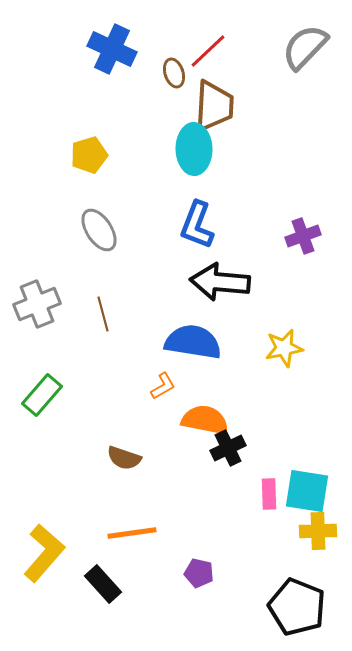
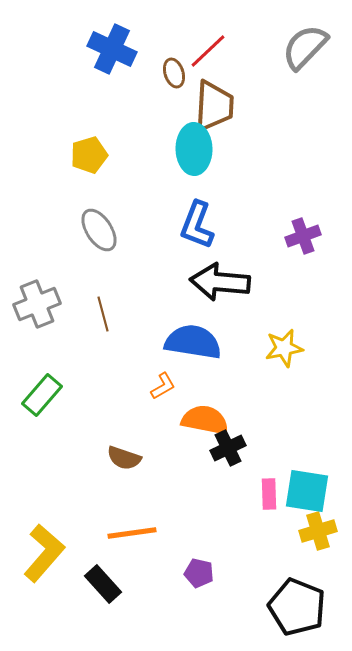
yellow cross: rotated 15 degrees counterclockwise
